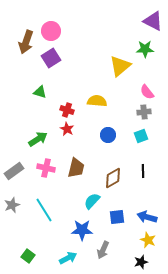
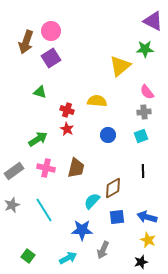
brown diamond: moved 10 px down
